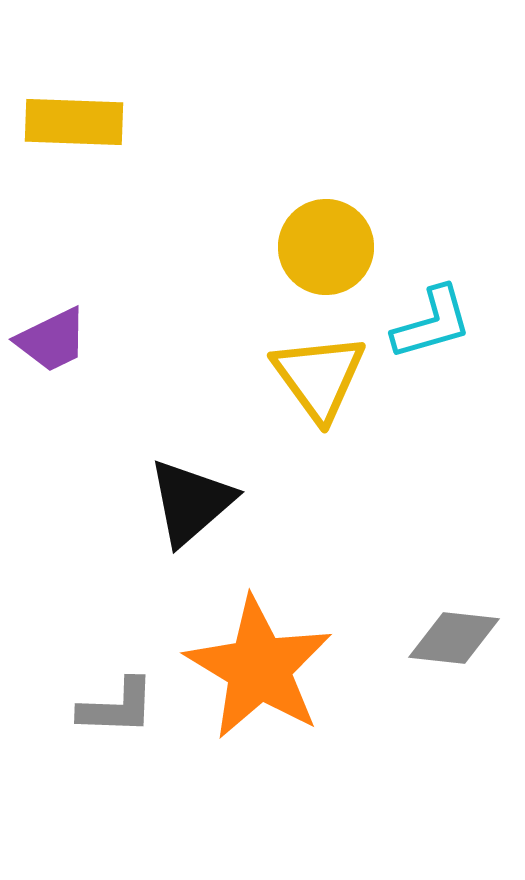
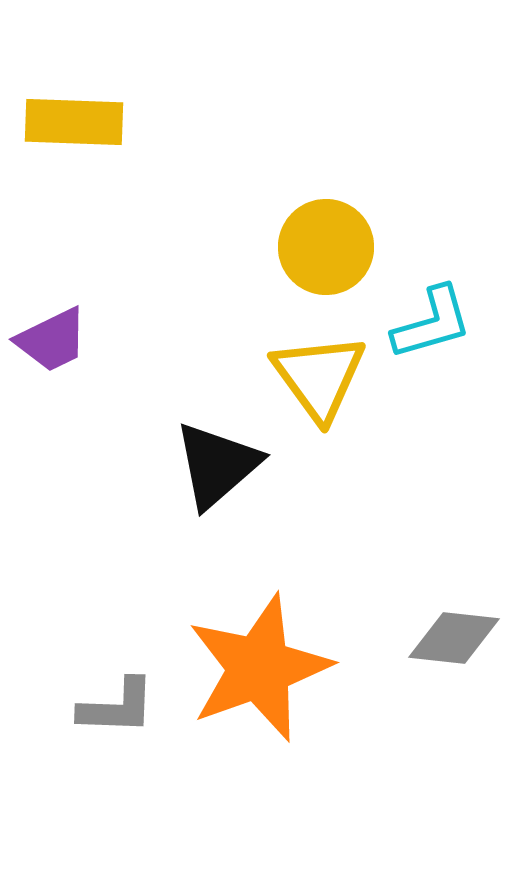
black triangle: moved 26 px right, 37 px up
orange star: rotated 21 degrees clockwise
